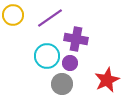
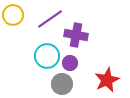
purple line: moved 1 px down
purple cross: moved 4 px up
